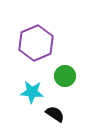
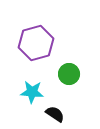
purple hexagon: rotated 8 degrees clockwise
green circle: moved 4 px right, 2 px up
